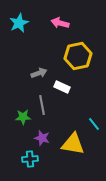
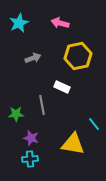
gray arrow: moved 6 px left, 15 px up
green star: moved 7 px left, 3 px up
purple star: moved 11 px left
